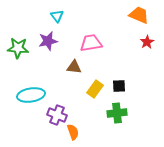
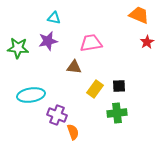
cyan triangle: moved 3 px left, 2 px down; rotated 40 degrees counterclockwise
